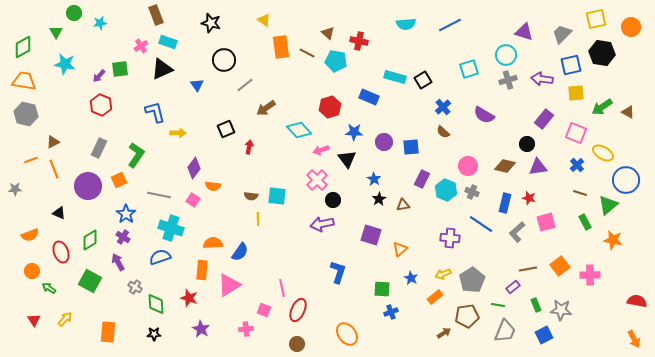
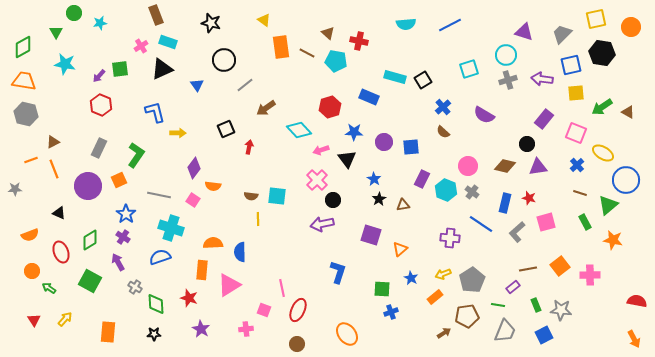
gray cross at (472, 192): rotated 16 degrees clockwise
blue semicircle at (240, 252): rotated 144 degrees clockwise
